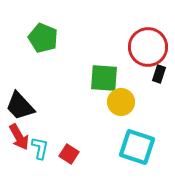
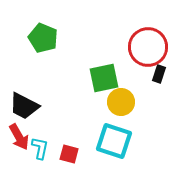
green square: rotated 16 degrees counterclockwise
black trapezoid: moved 4 px right; rotated 20 degrees counterclockwise
cyan square: moved 23 px left, 6 px up
red square: rotated 18 degrees counterclockwise
